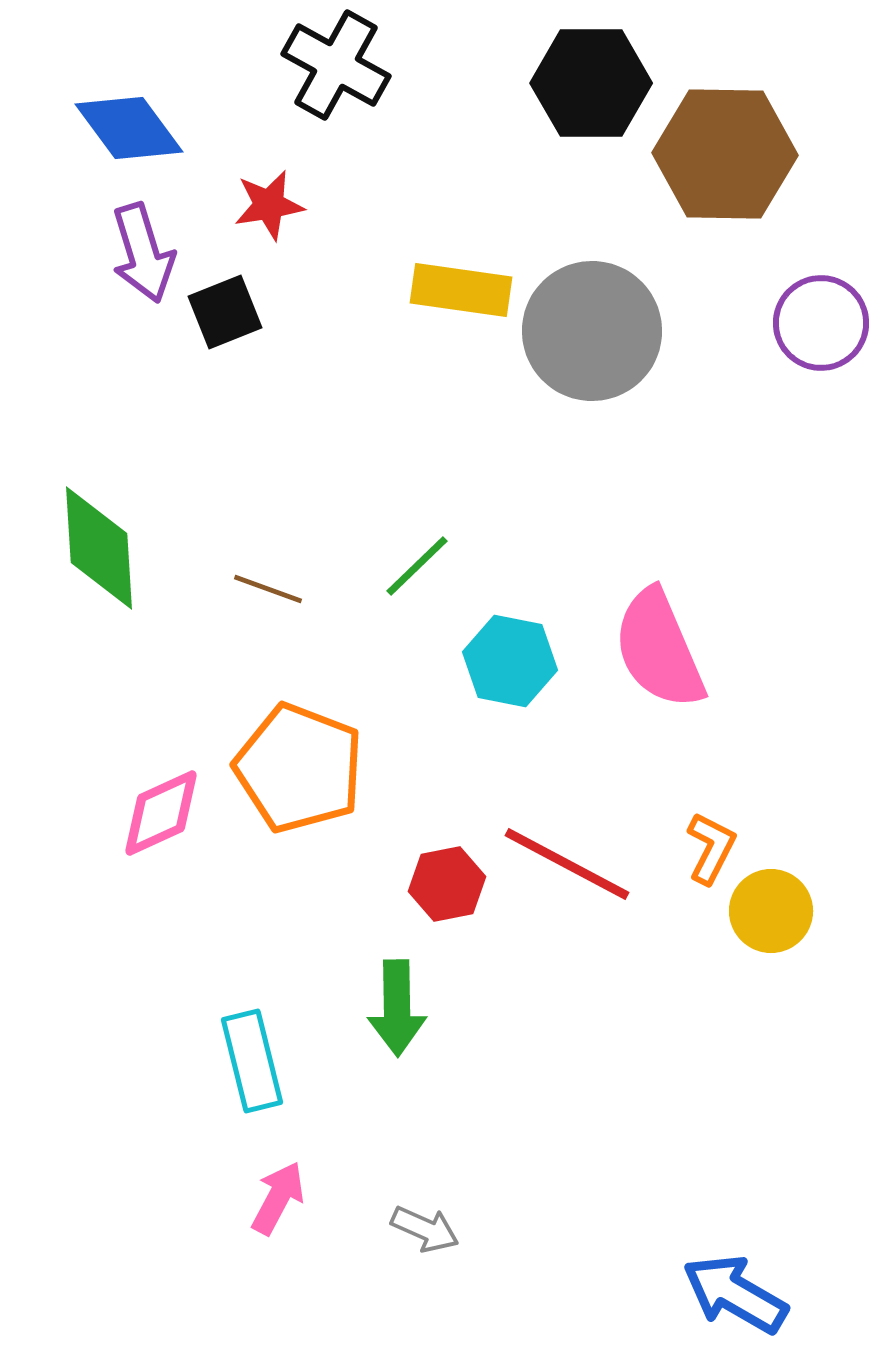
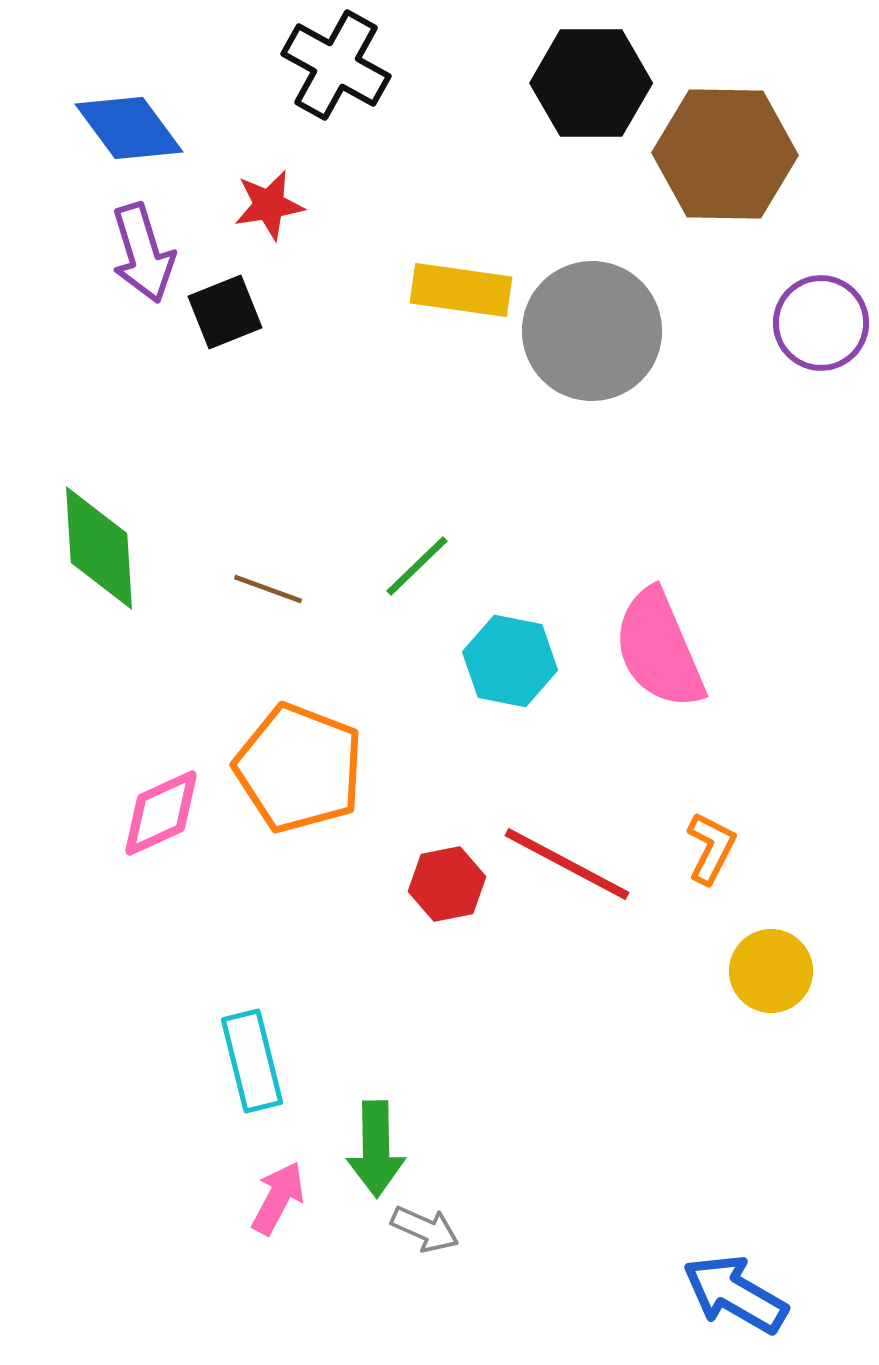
yellow circle: moved 60 px down
green arrow: moved 21 px left, 141 px down
